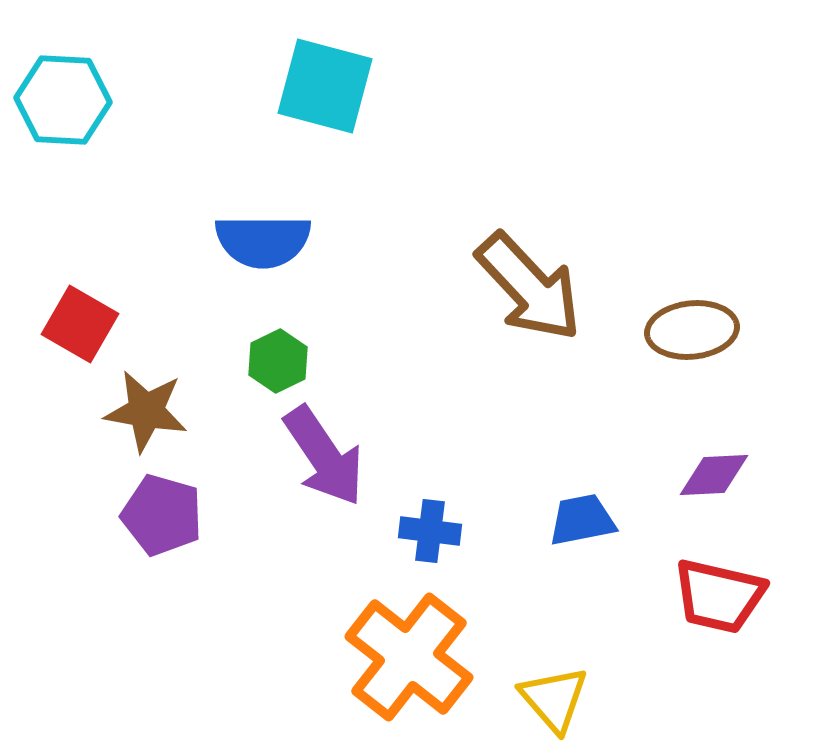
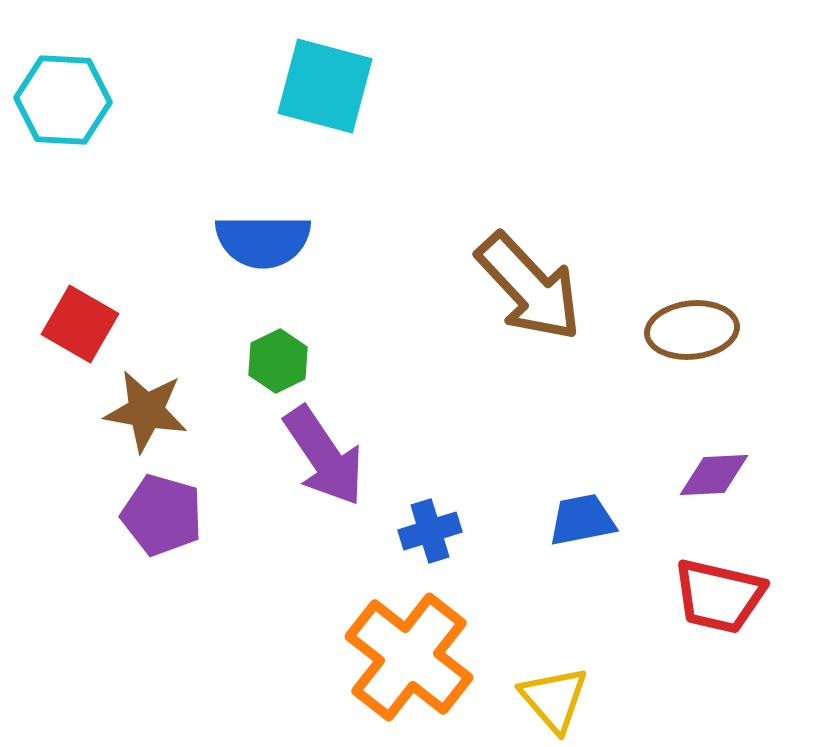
blue cross: rotated 24 degrees counterclockwise
